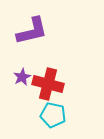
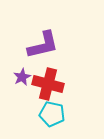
purple L-shape: moved 11 px right, 14 px down
cyan pentagon: moved 1 px left, 1 px up
